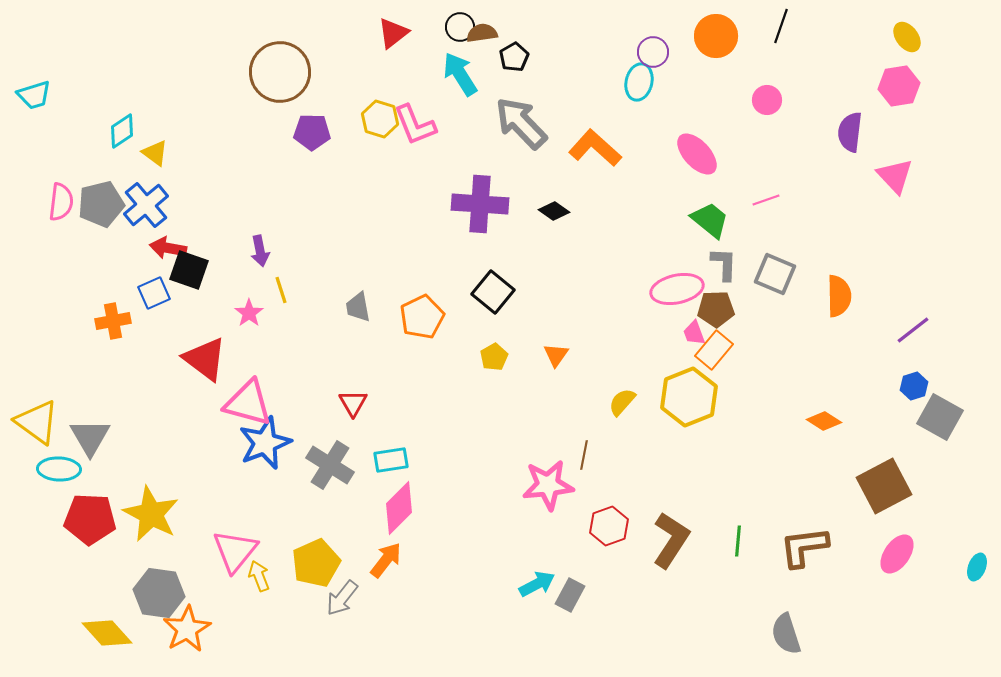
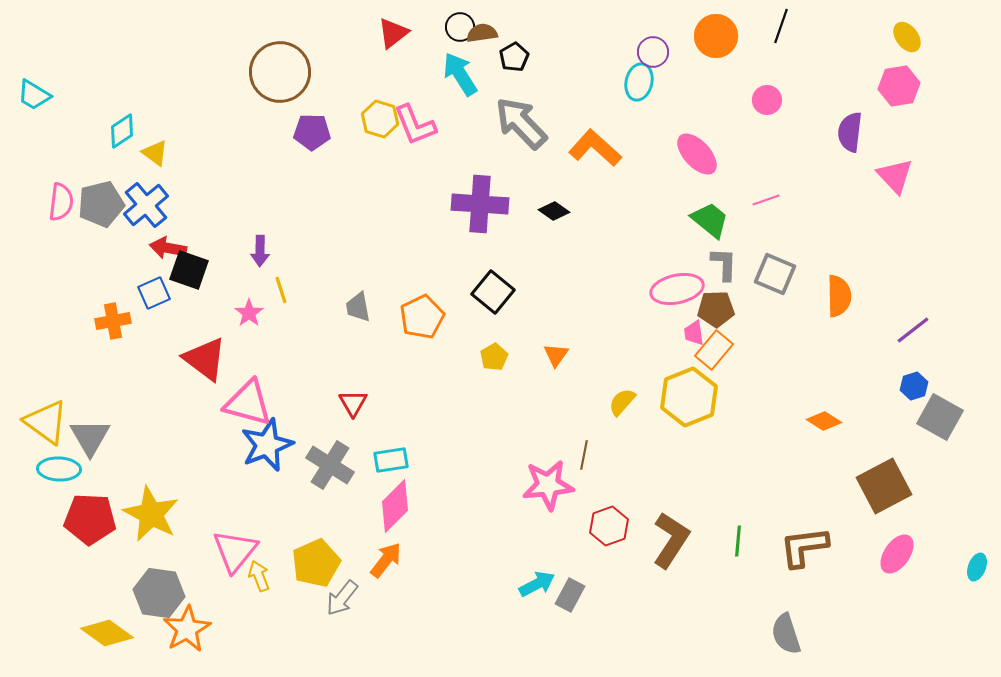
cyan trapezoid at (34, 95): rotated 48 degrees clockwise
purple arrow at (260, 251): rotated 12 degrees clockwise
pink trapezoid at (694, 333): rotated 12 degrees clockwise
yellow triangle at (37, 422): moved 9 px right
blue star at (265, 443): moved 2 px right, 2 px down
pink diamond at (399, 508): moved 4 px left, 2 px up
yellow diamond at (107, 633): rotated 12 degrees counterclockwise
